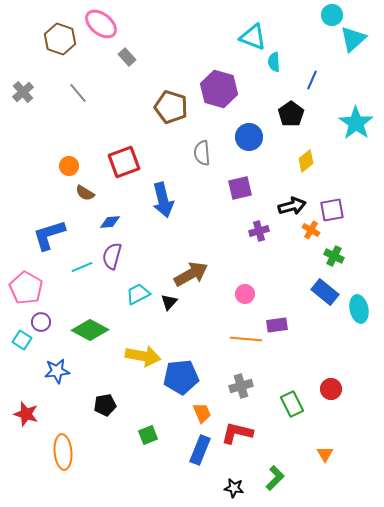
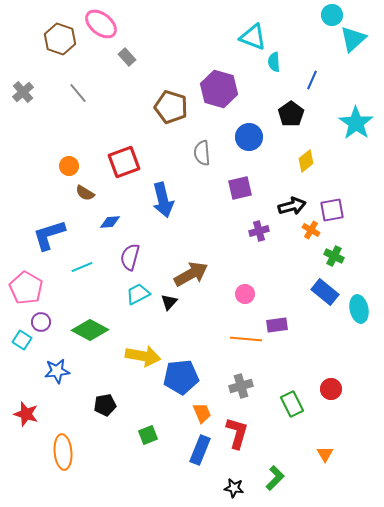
purple semicircle at (112, 256): moved 18 px right, 1 px down
red L-shape at (237, 433): rotated 92 degrees clockwise
